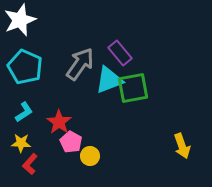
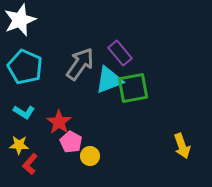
cyan L-shape: rotated 65 degrees clockwise
yellow star: moved 2 px left, 2 px down
